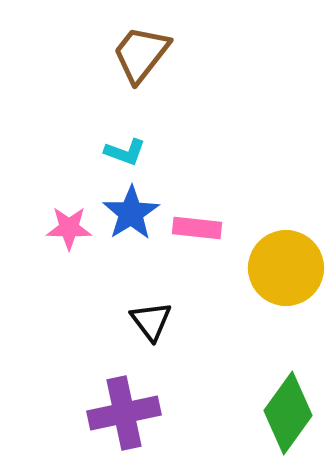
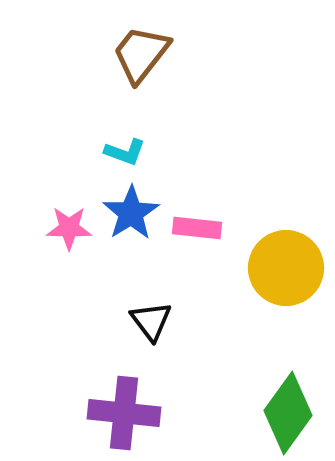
purple cross: rotated 18 degrees clockwise
